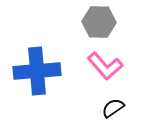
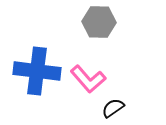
pink L-shape: moved 17 px left, 13 px down
blue cross: rotated 12 degrees clockwise
